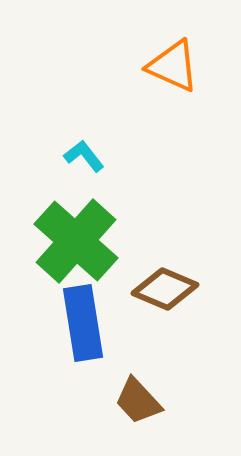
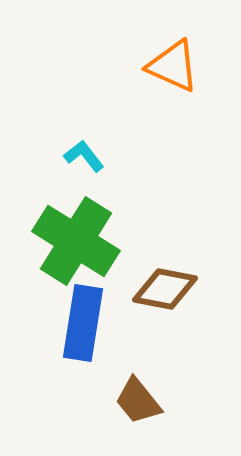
green cross: rotated 10 degrees counterclockwise
brown diamond: rotated 12 degrees counterclockwise
blue rectangle: rotated 18 degrees clockwise
brown trapezoid: rotated 4 degrees clockwise
